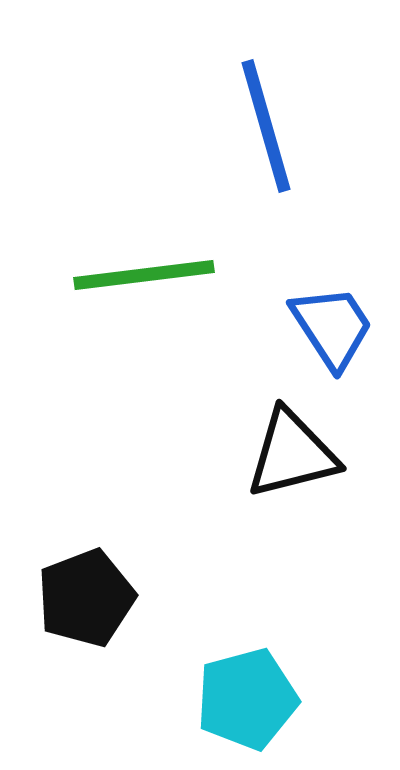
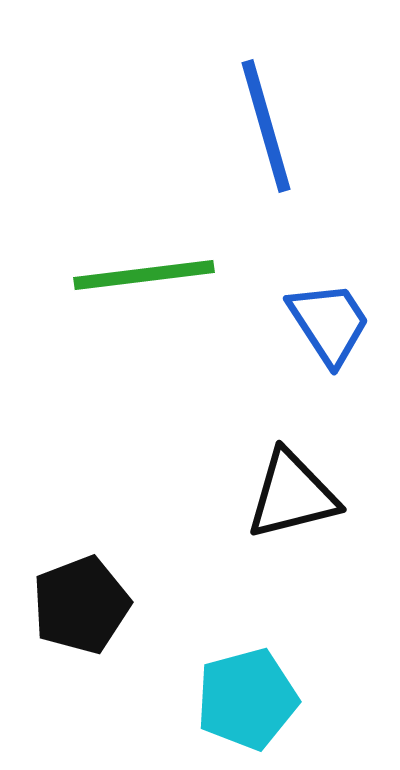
blue trapezoid: moved 3 px left, 4 px up
black triangle: moved 41 px down
black pentagon: moved 5 px left, 7 px down
